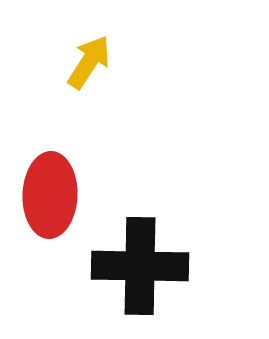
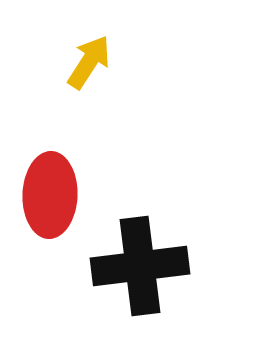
black cross: rotated 8 degrees counterclockwise
